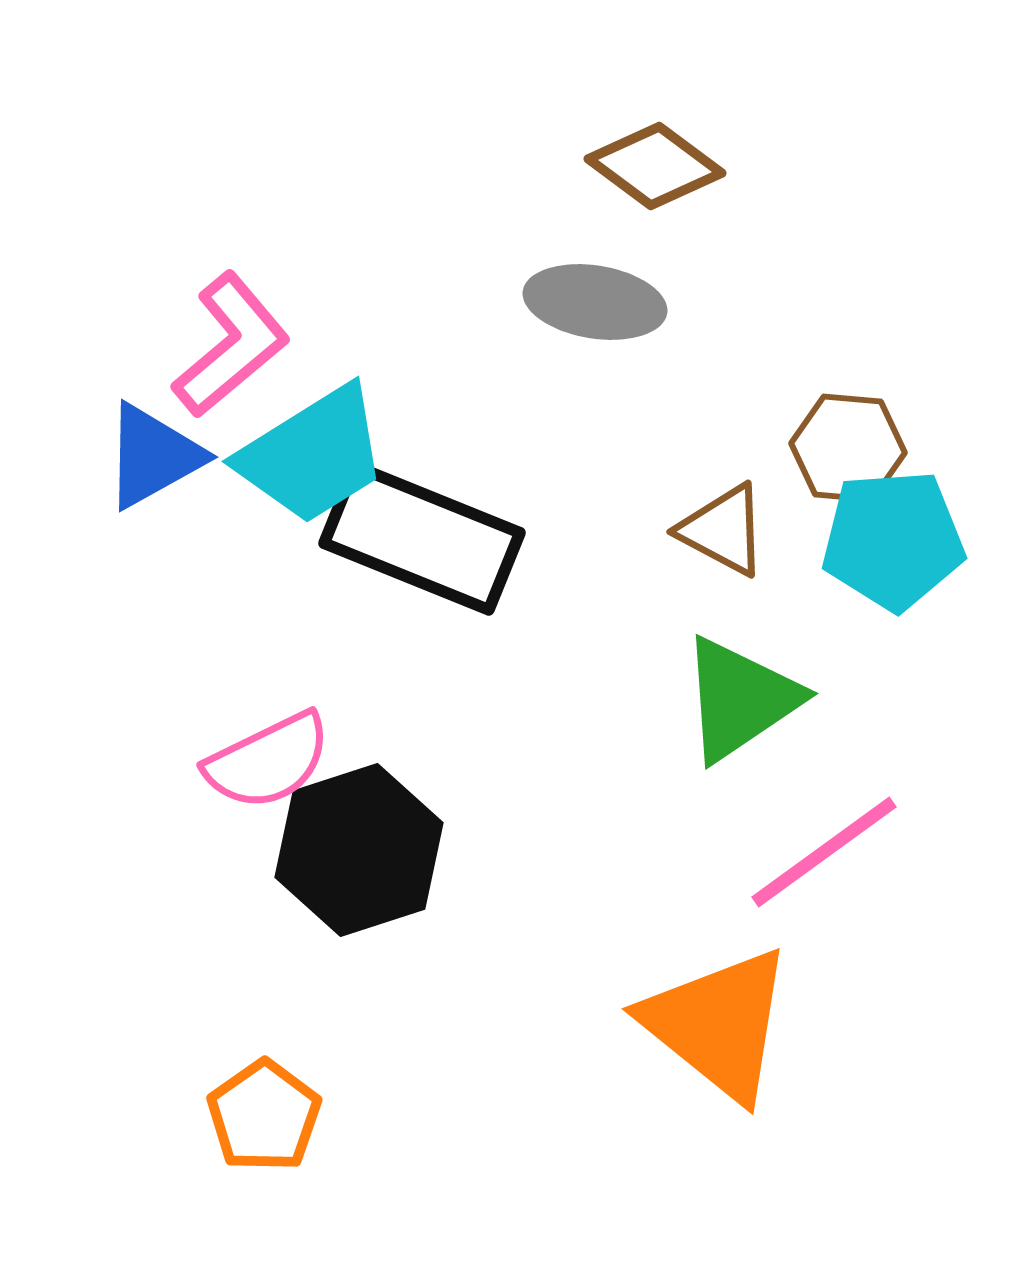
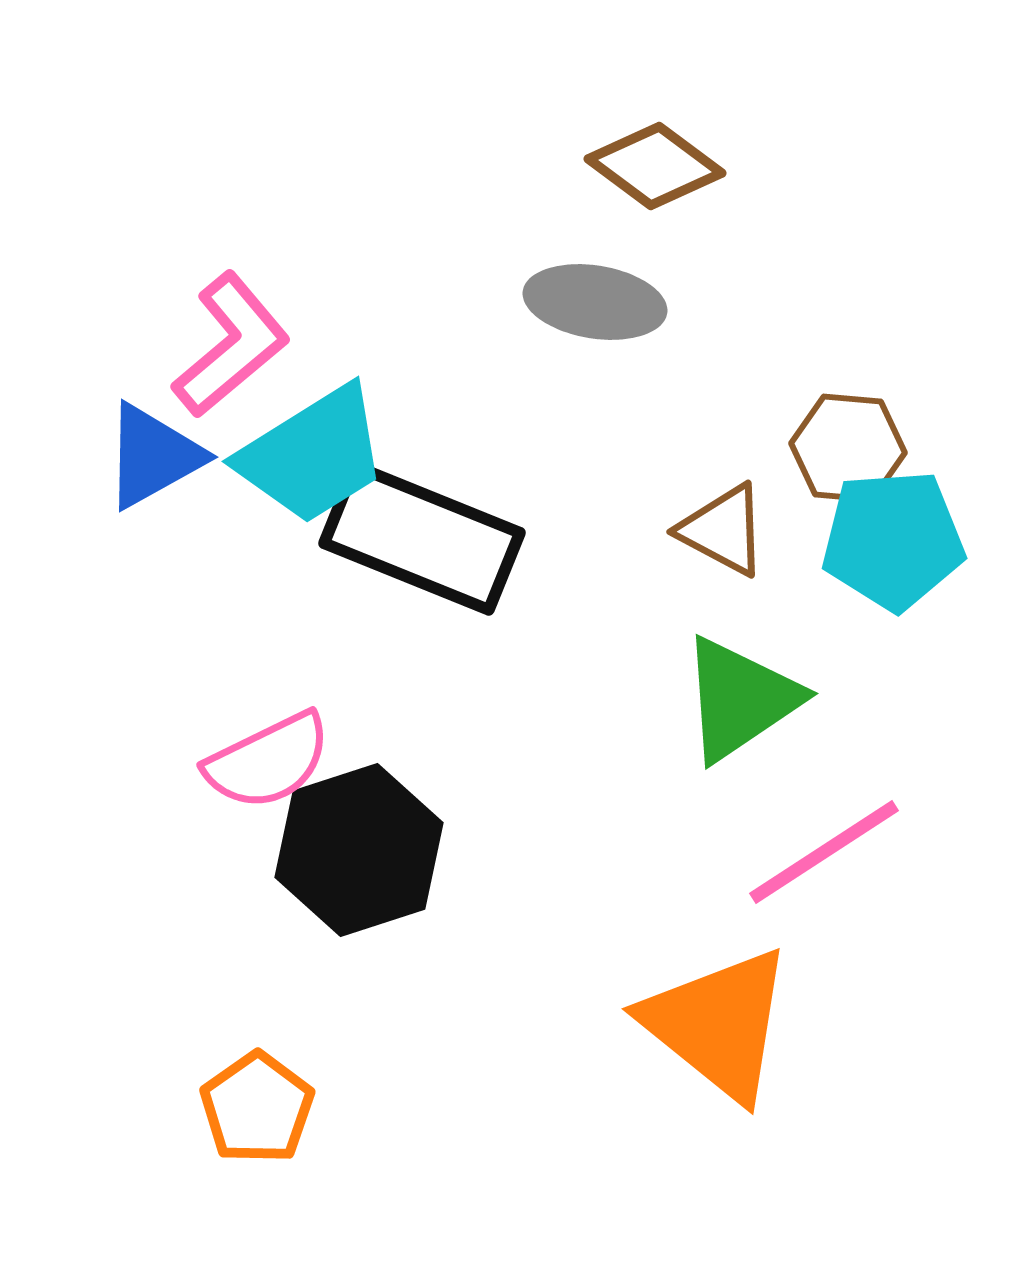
pink line: rotated 3 degrees clockwise
orange pentagon: moved 7 px left, 8 px up
